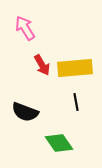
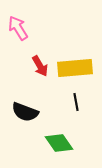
pink arrow: moved 7 px left
red arrow: moved 2 px left, 1 px down
